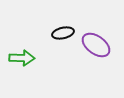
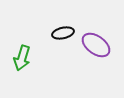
green arrow: rotated 105 degrees clockwise
